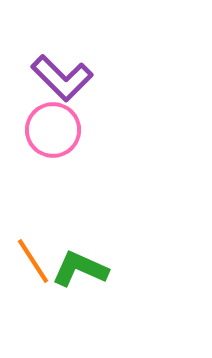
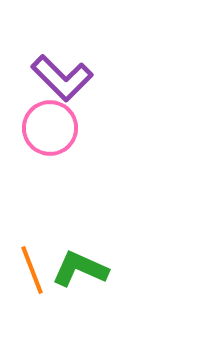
pink circle: moved 3 px left, 2 px up
orange line: moved 1 px left, 9 px down; rotated 12 degrees clockwise
